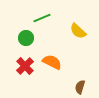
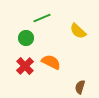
orange semicircle: moved 1 px left
